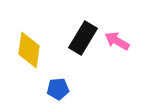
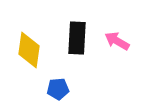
black rectangle: moved 6 px left; rotated 28 degrees counterclockwise
